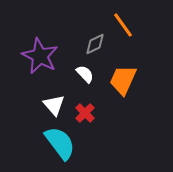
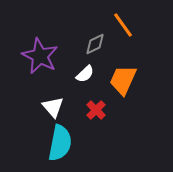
white semicircle: rotated 90 degrees clockwise
white triangle: moved 1 px left, 2 px down
red cross: moved 11 px right, 3 px up
cyan semicircle: rotated 48 degrees clockwise
